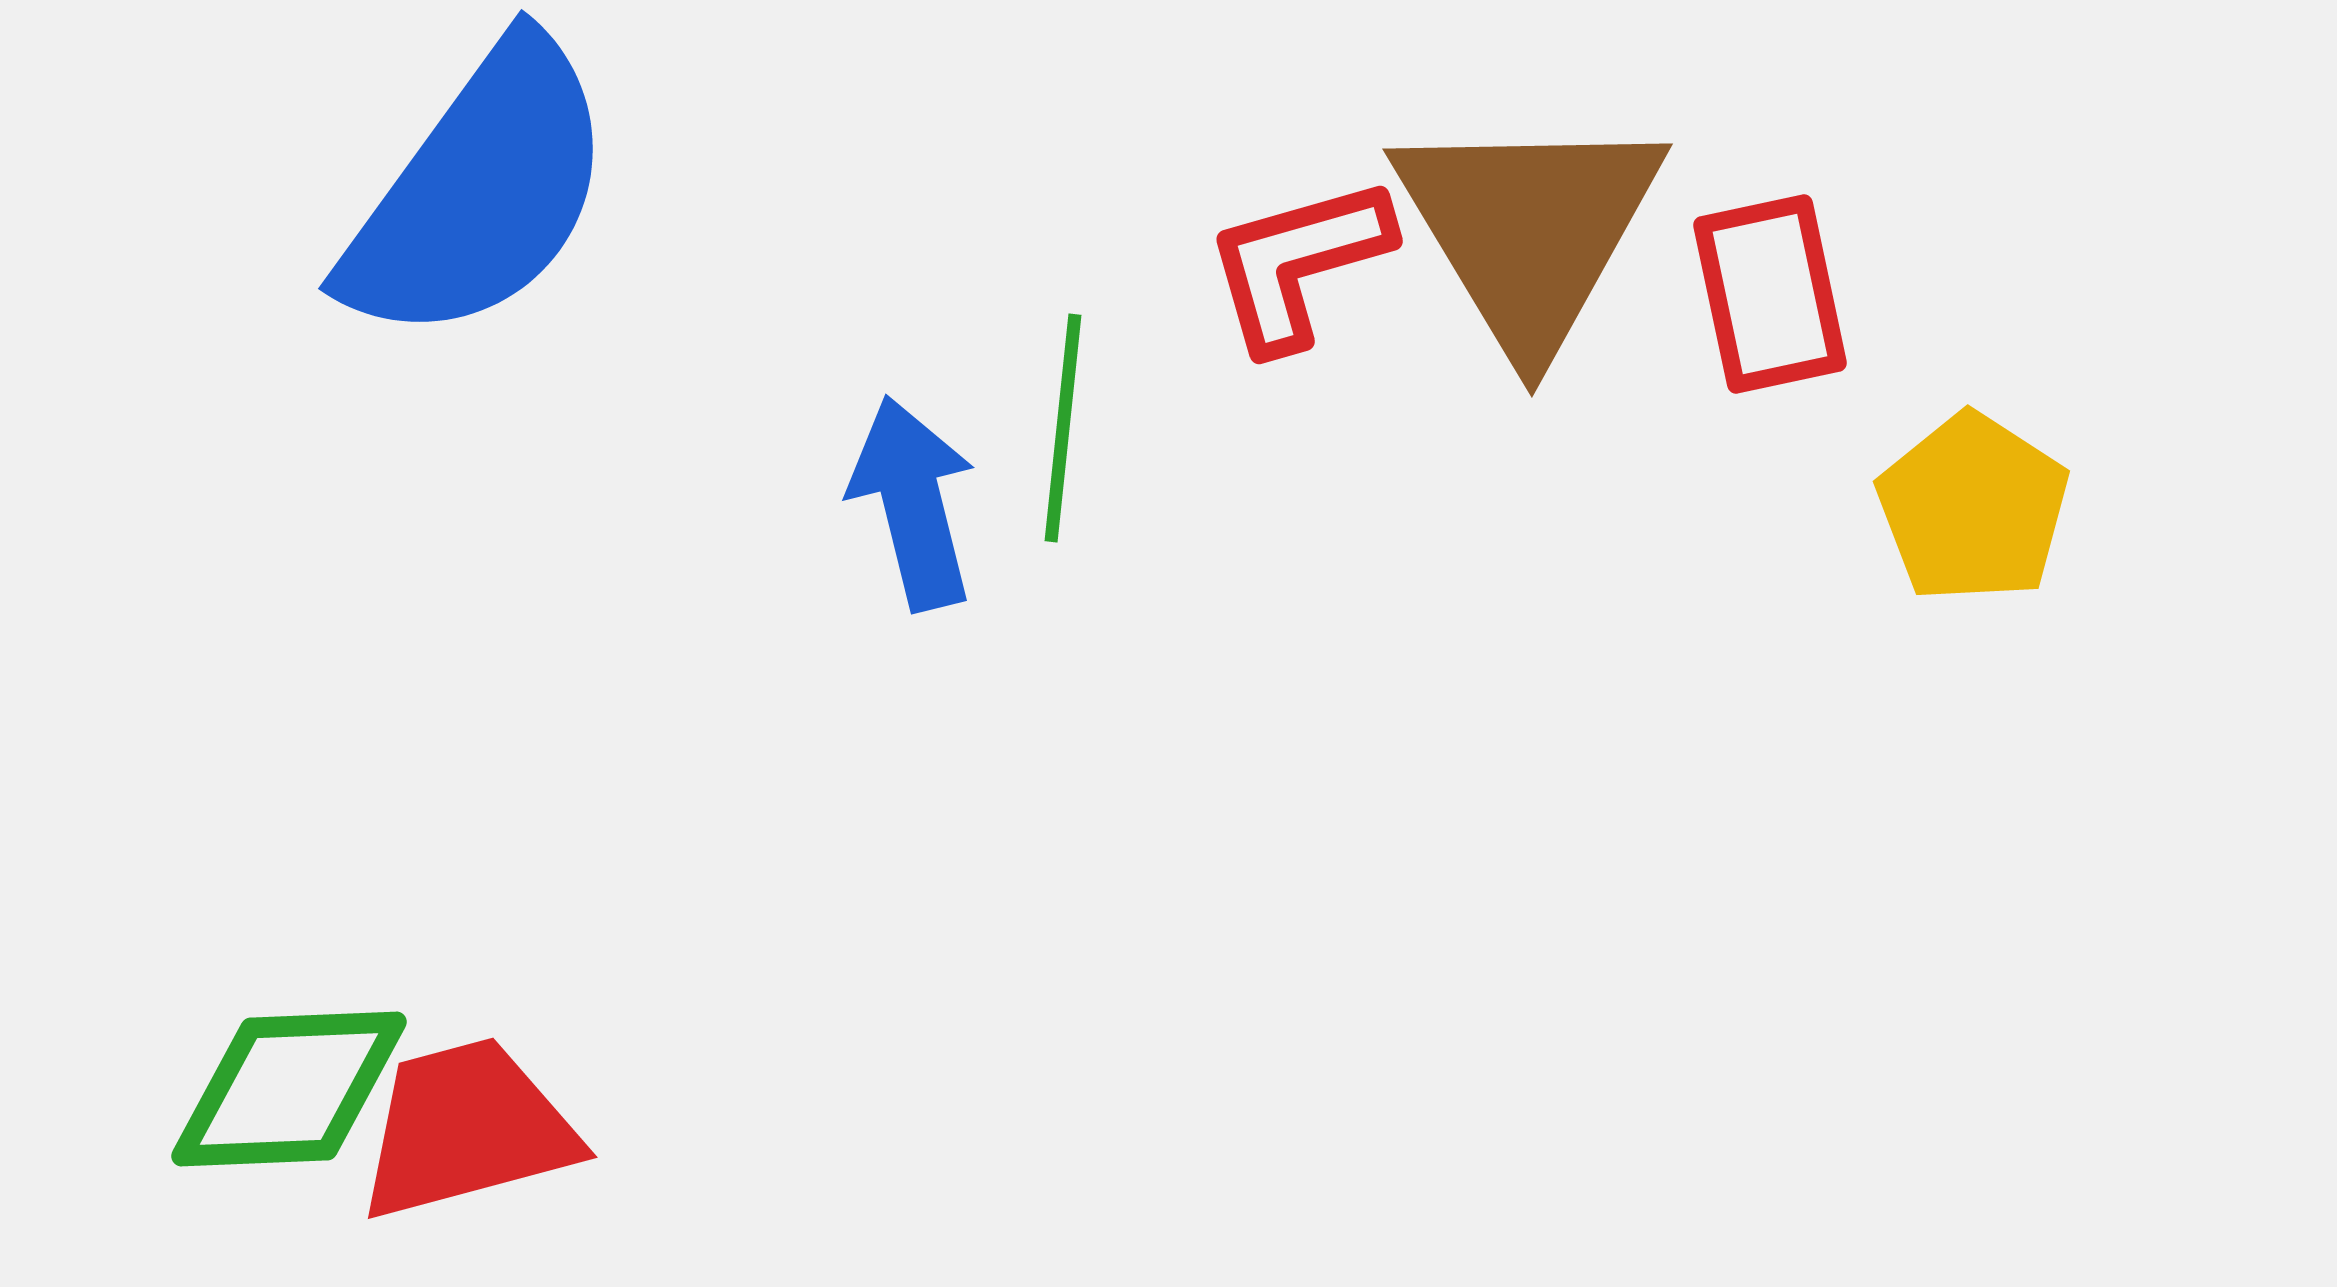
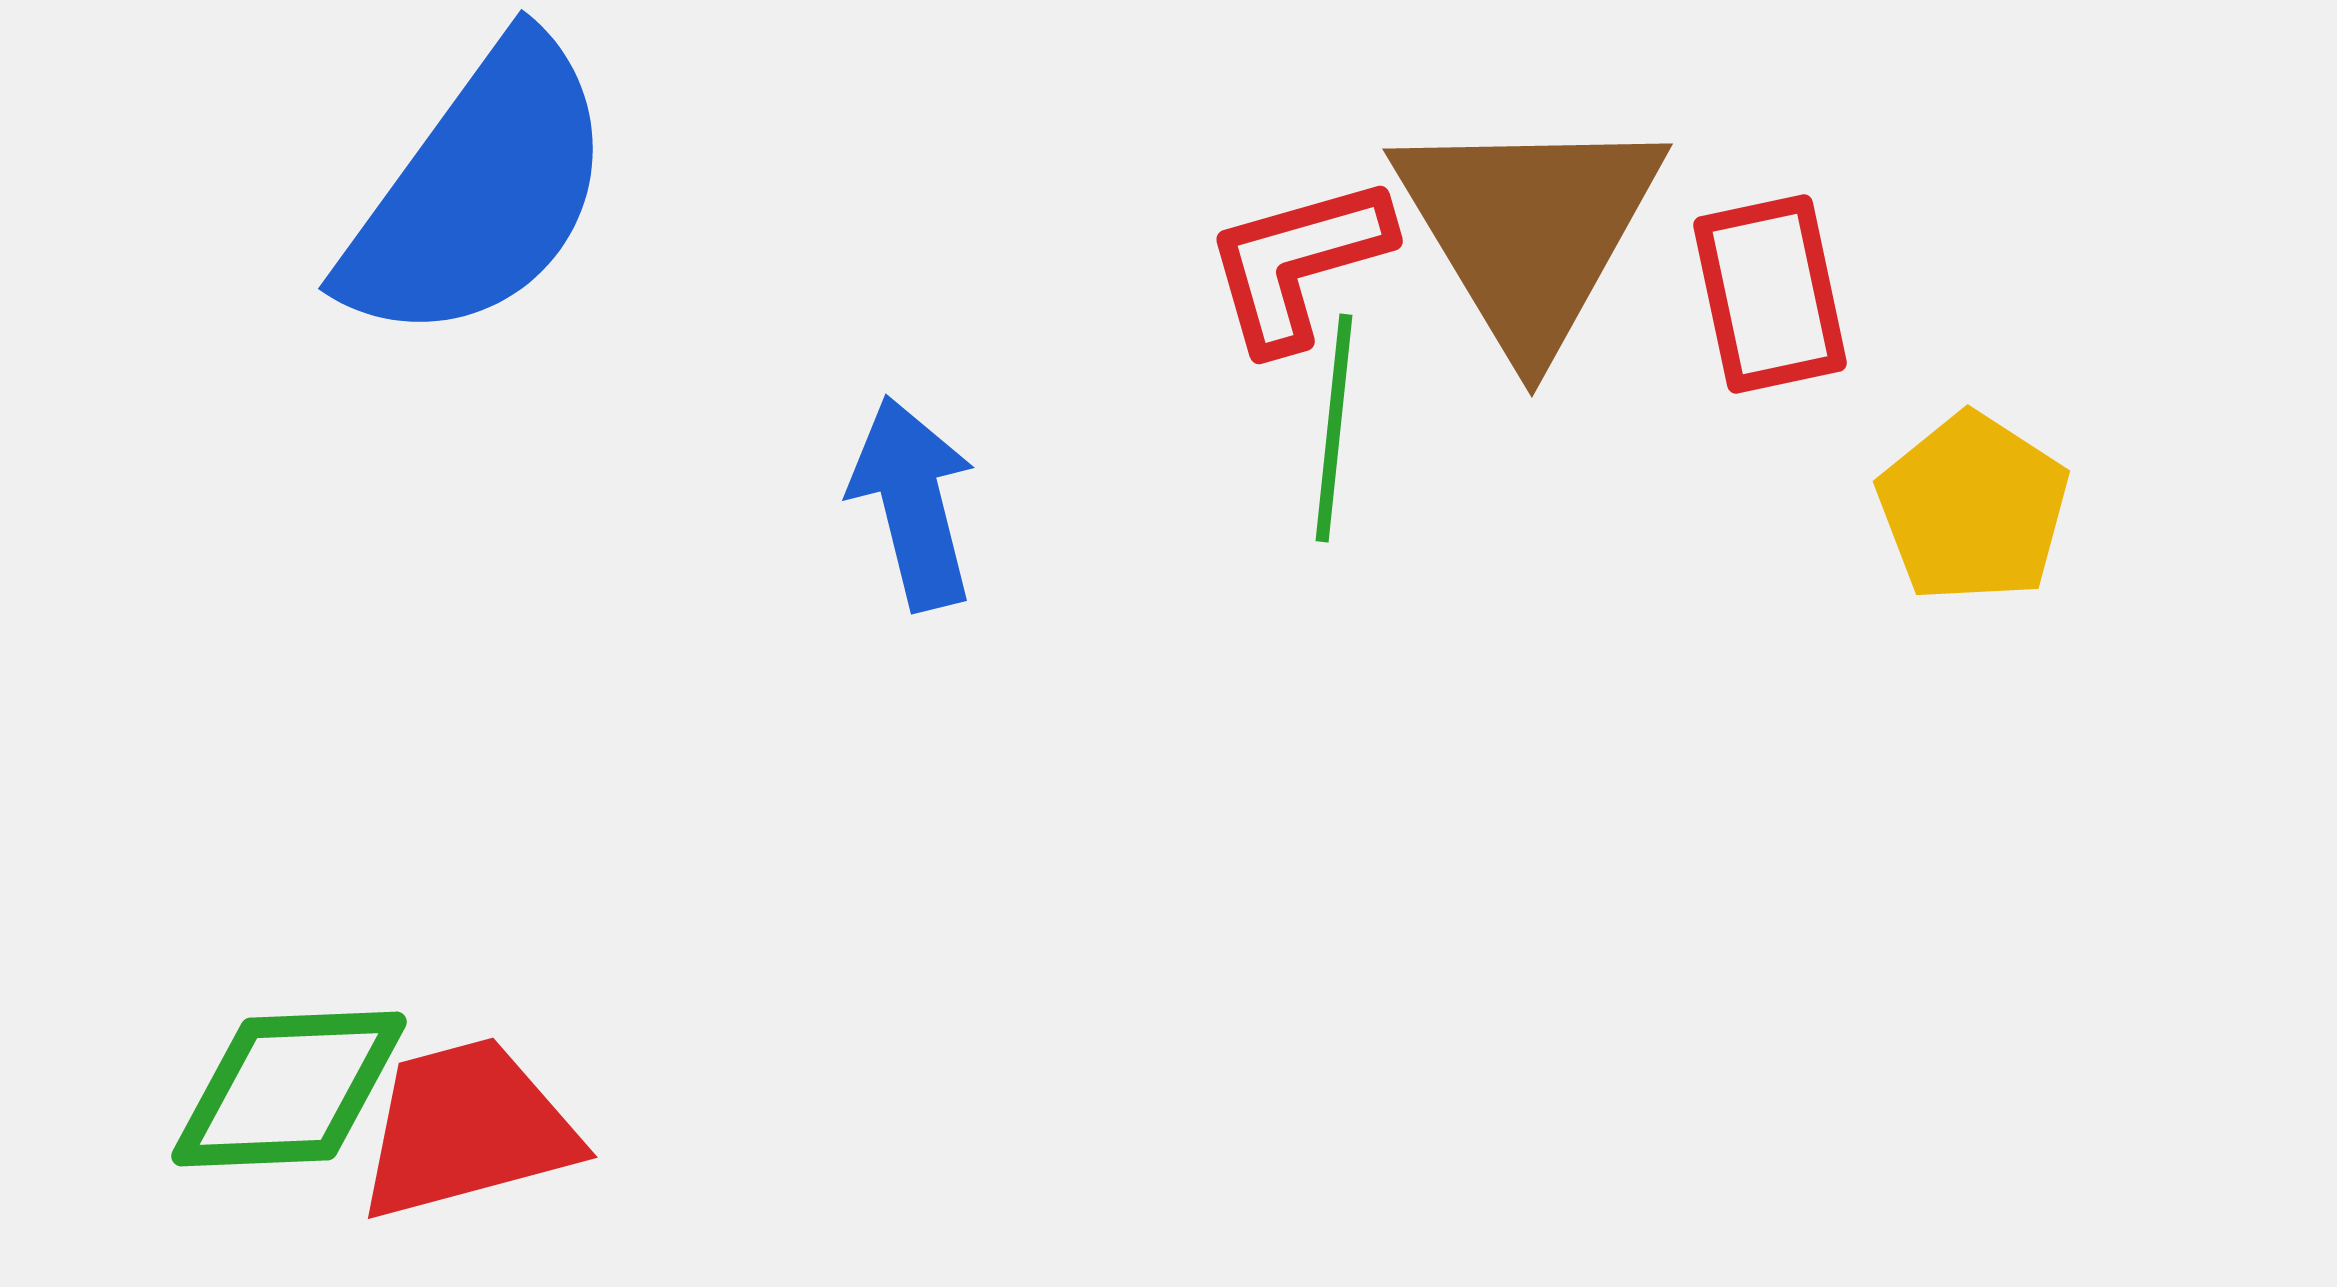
green line: moved 271 px right
